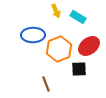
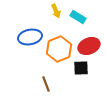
blue ellipse: moved 3 px left, 2 px down; rotated 10 degrees counterclockwise
red ellipse: rotated 15 degrees clockwise
black square: moved 2 px right, 1 px up
